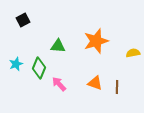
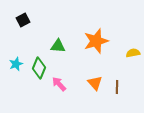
orange triangle: rotated 28 degrees clockwise
